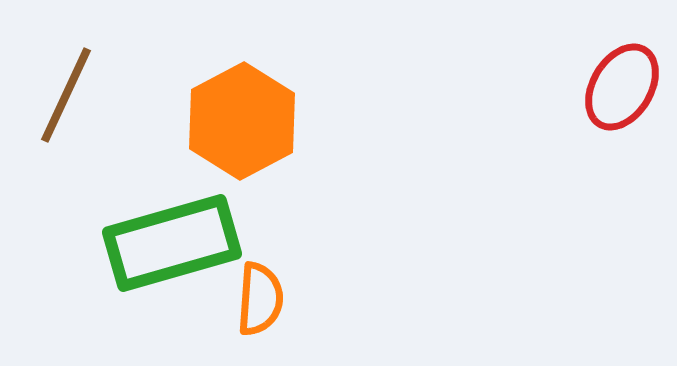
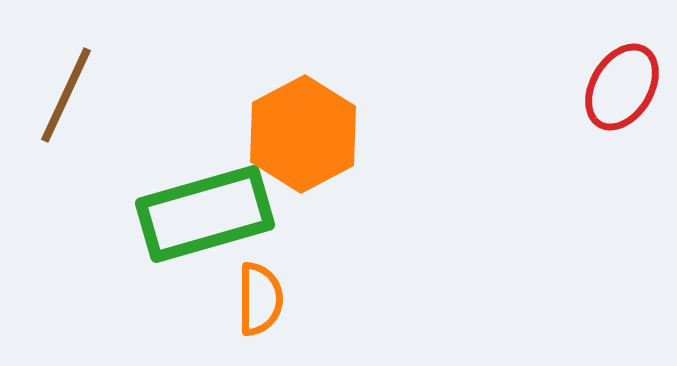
orange hexagon: moved 61 px right, 13 px down
green rectangle: moved 33 px right, 29 px up
orange semicircle: rotated 4 degrees counterclockwise
